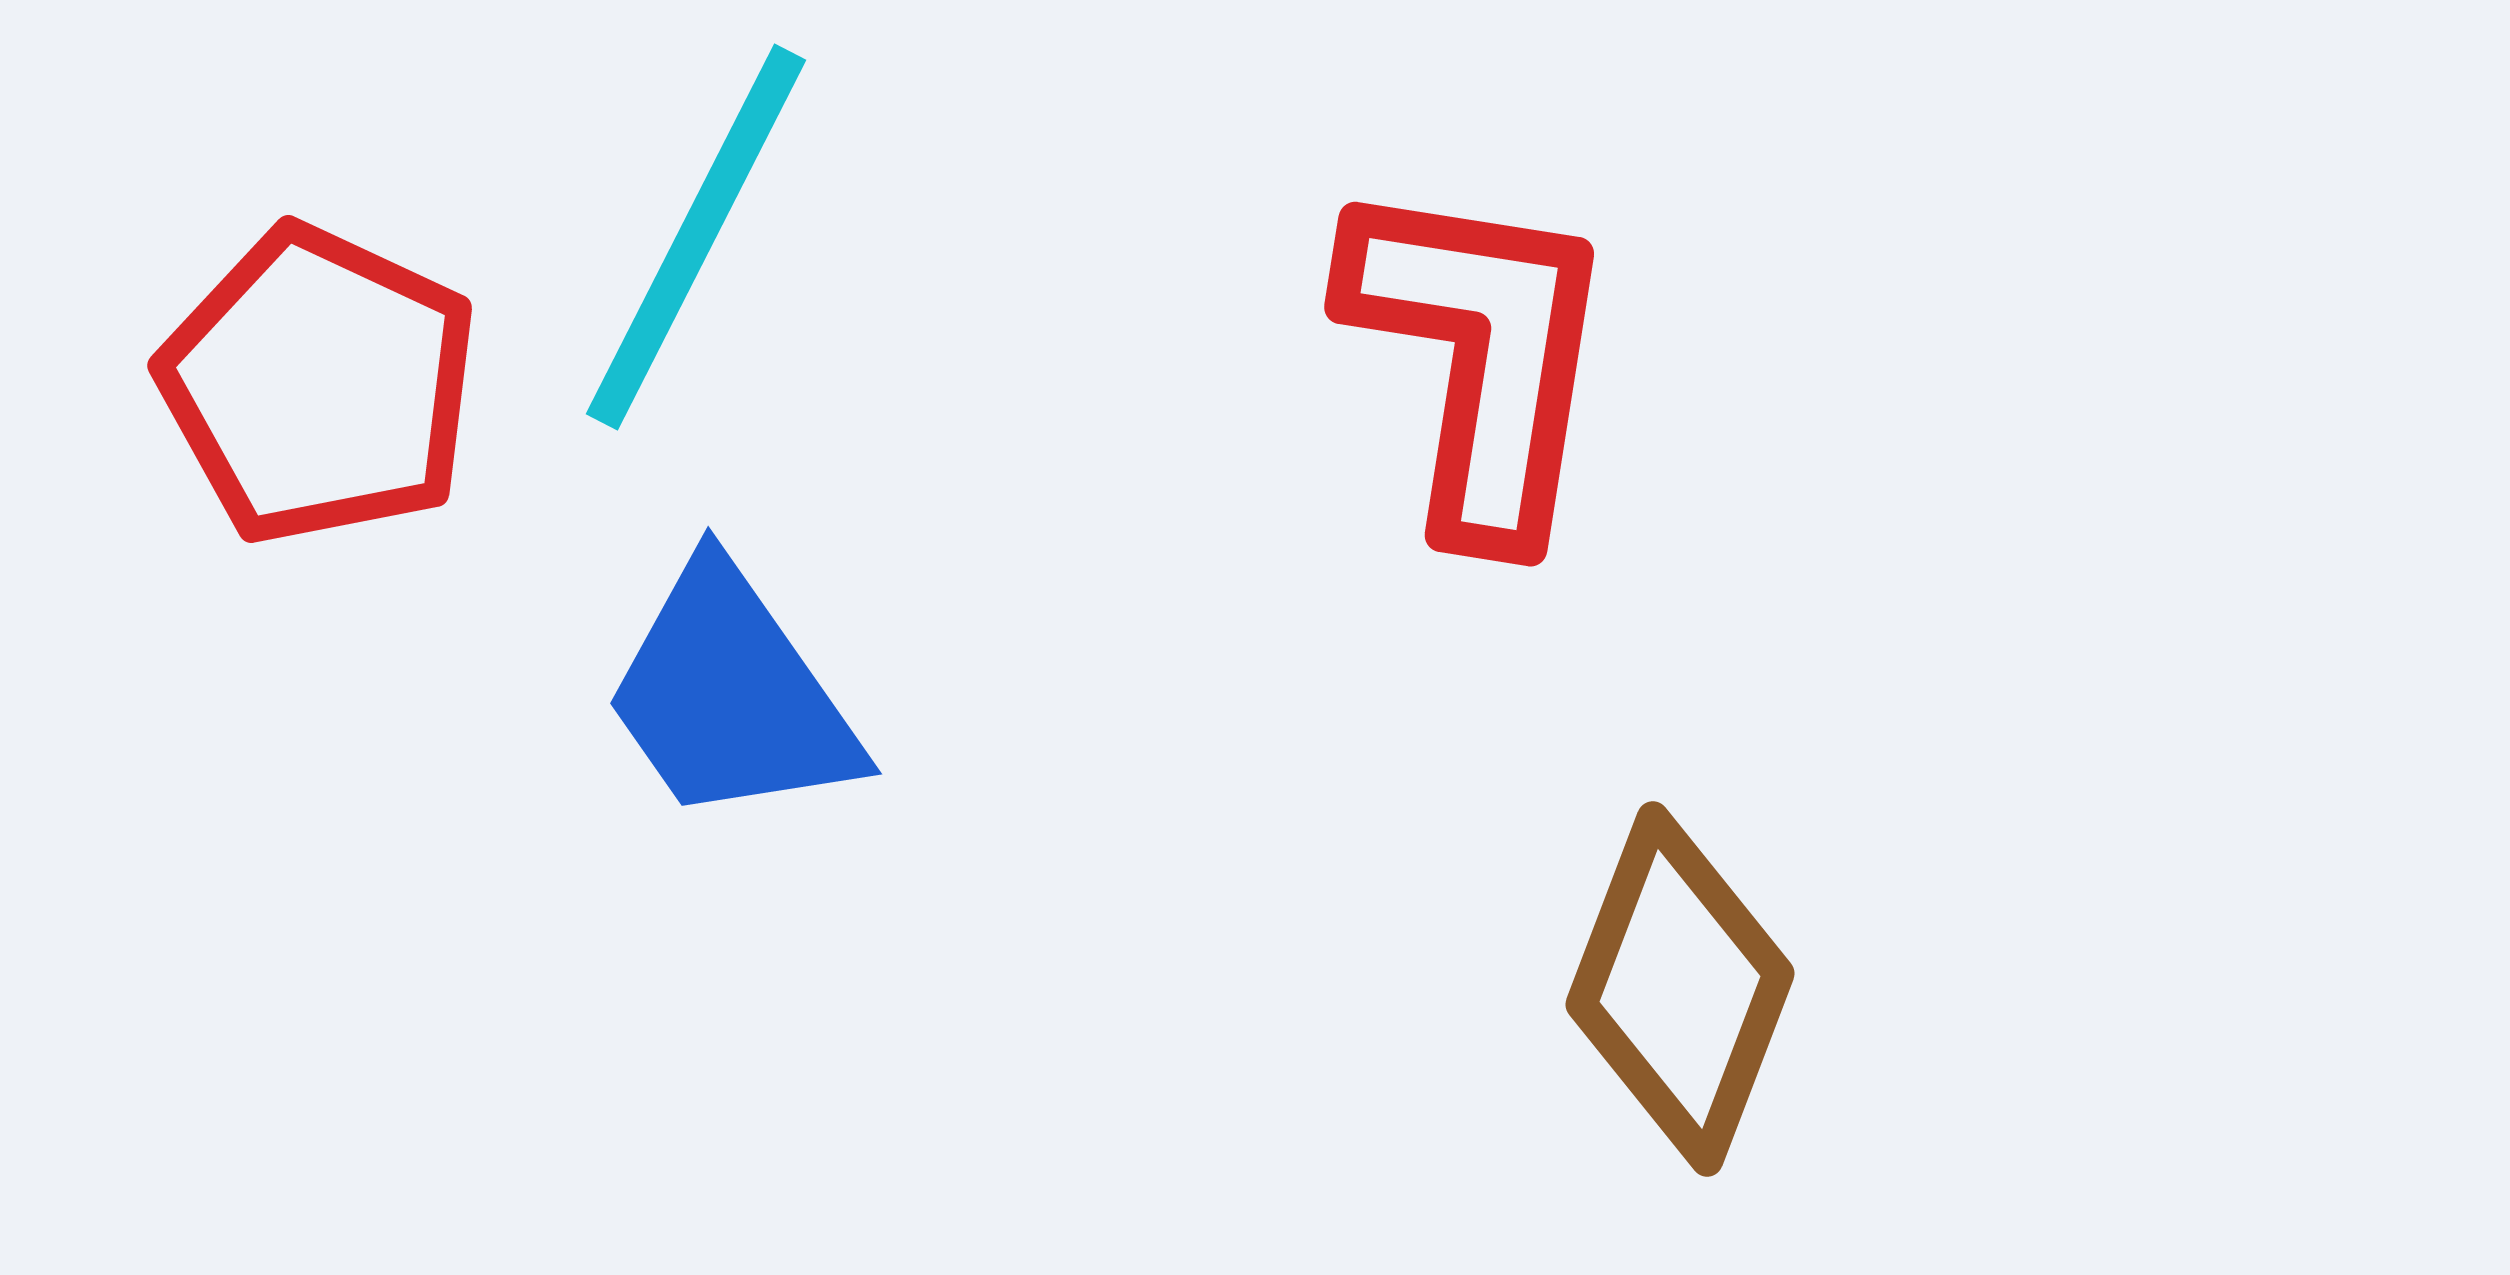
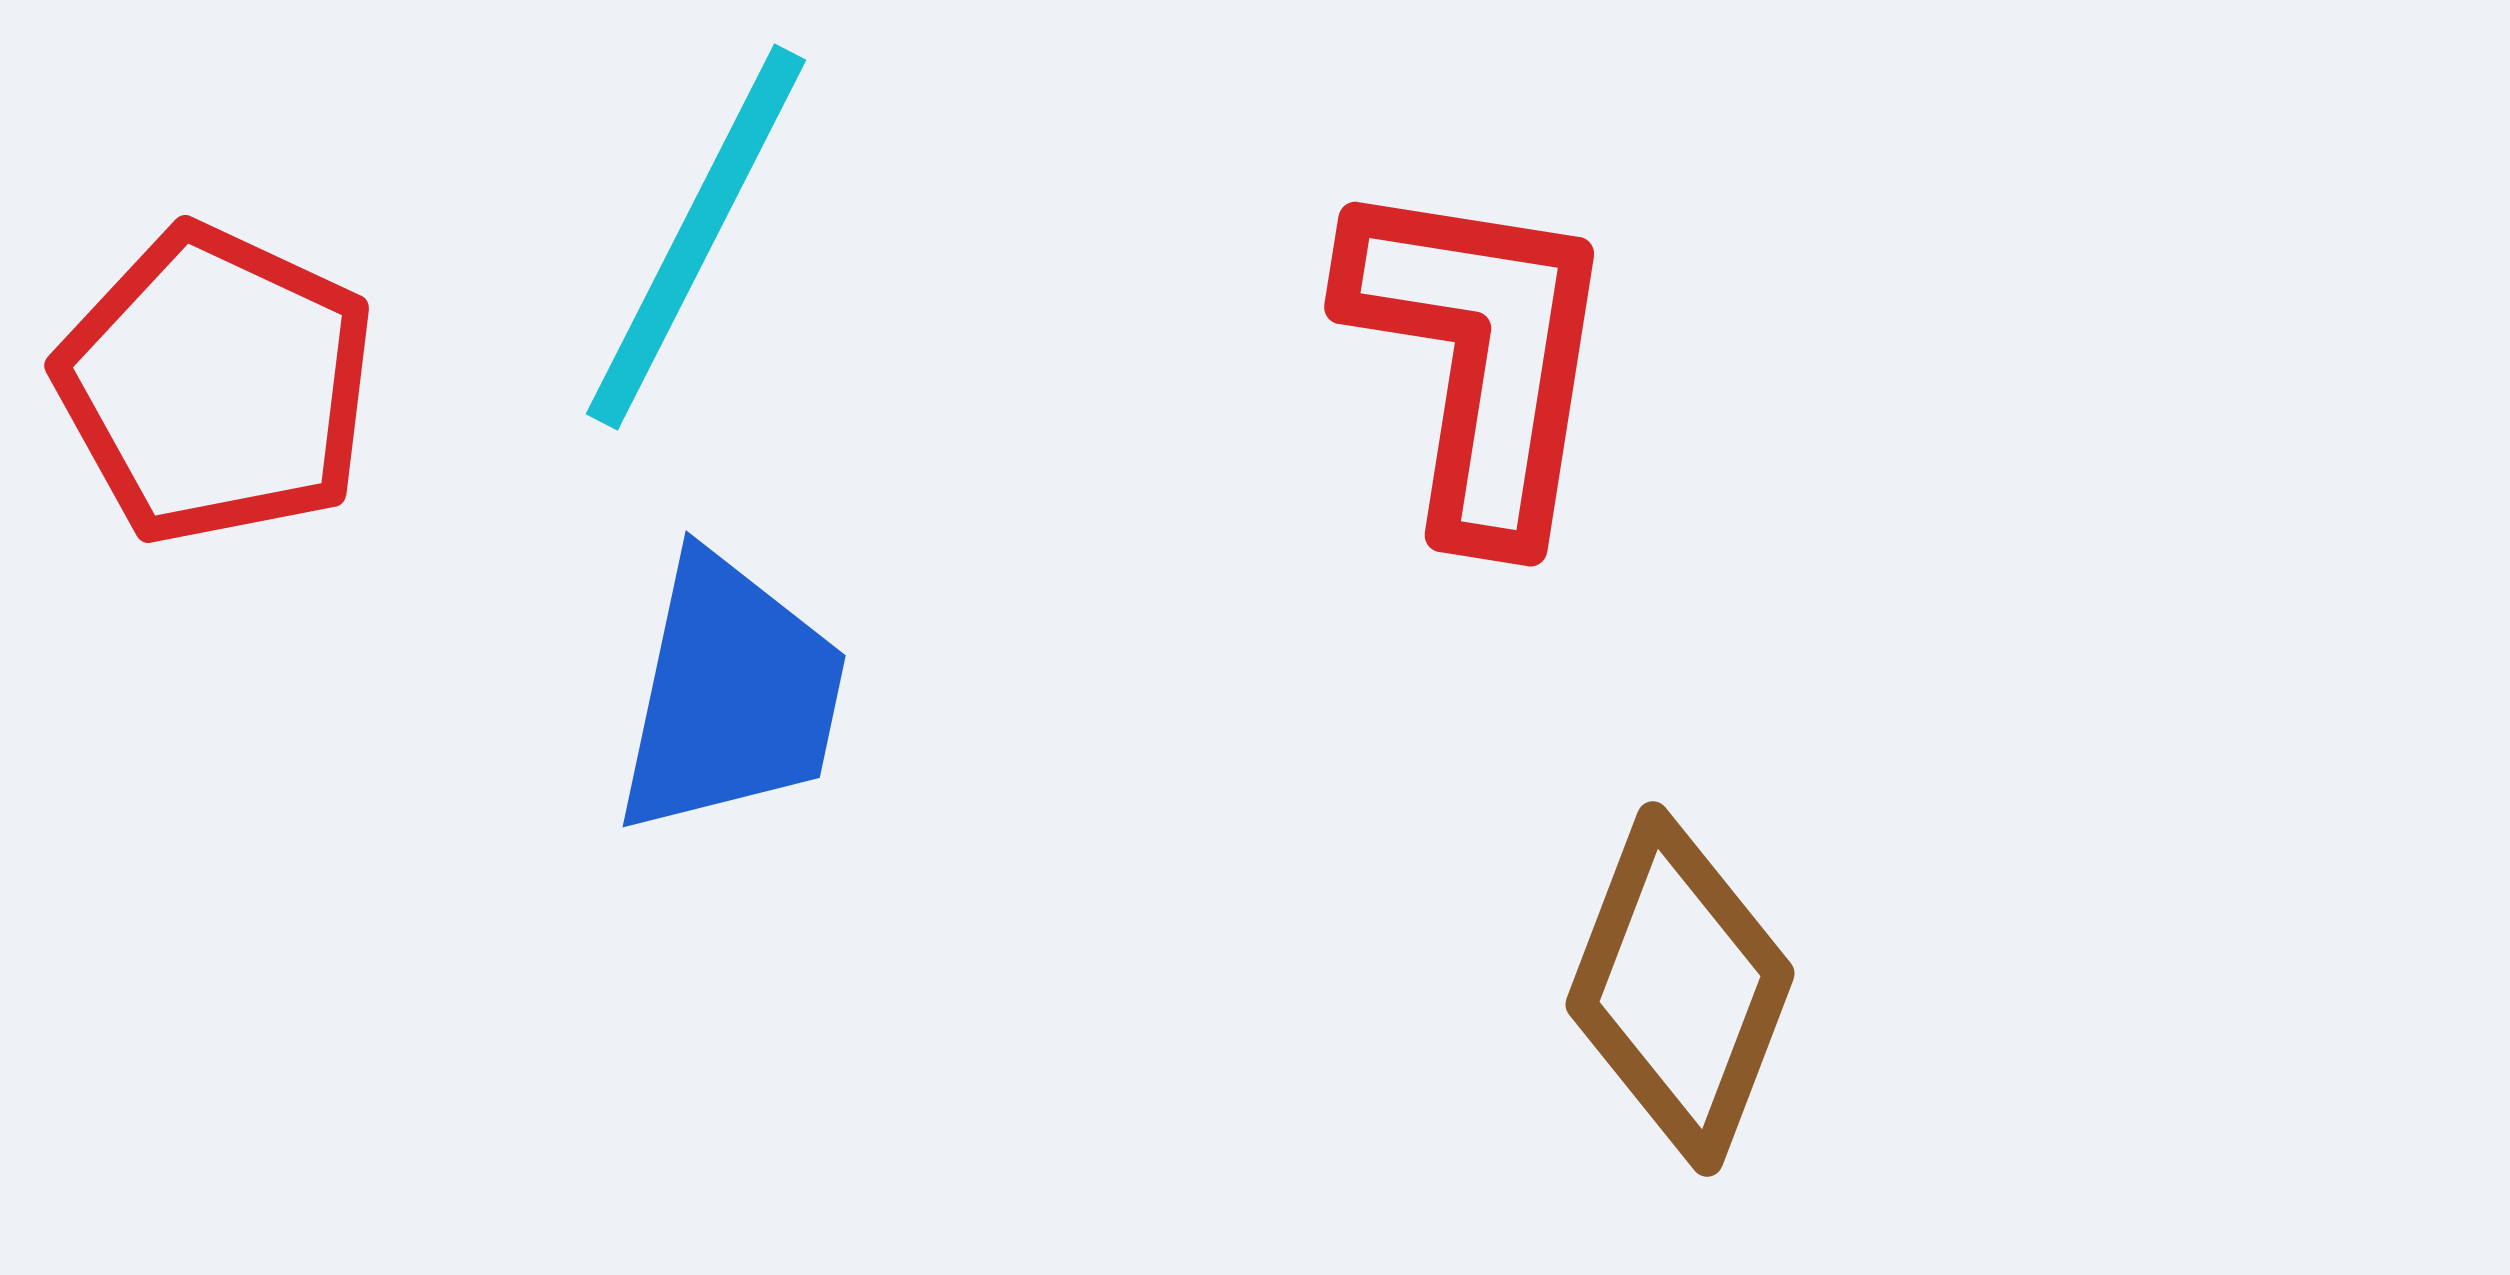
red pentagon: moved 103 px left
blue trapezoid: rotated 133 degrees counterclockwise
